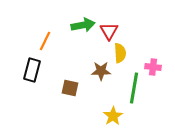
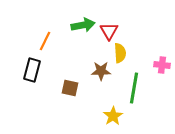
pink cross: moved 9 px right, 2 px up
